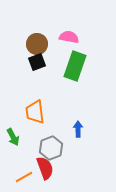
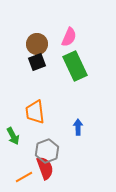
pink semicircle: rotated 102 degrees clockwise
green rectangle: rotated 44 degrees counterclockwise
blue arrow: moved 2 px up
green arrow: moved 1 px up
gray hexagon: moved 4 px left, 3 px down
